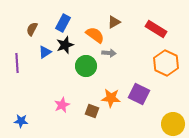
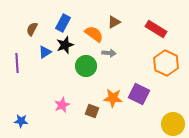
orange semicircle: moved 1 px left, 1 px up
orange star: moved 2 px right
